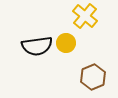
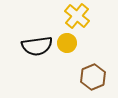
yellow cross: moved 8 px left
yellow circle: moved 1 px right
